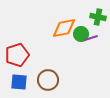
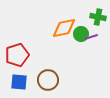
purple line: moved 1 px up
